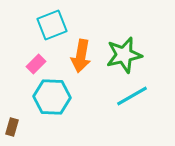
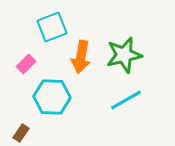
cyan square: moved 2 px down
orange arrow: moved 1 px down
pink rectangle: moved 10 px left
cyan line: moved 6 px left, 4 px down
brown rectangle: moved 9 px right, 6 px down; rotated 18 degrees clockwise
